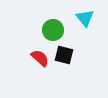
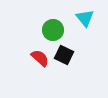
black square: rotated 12 degrees clockwise
